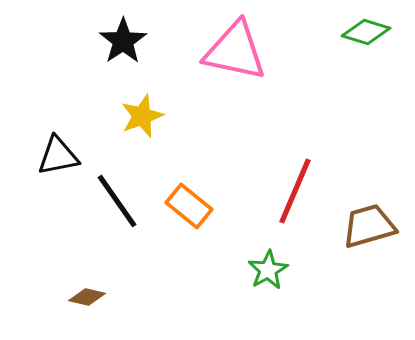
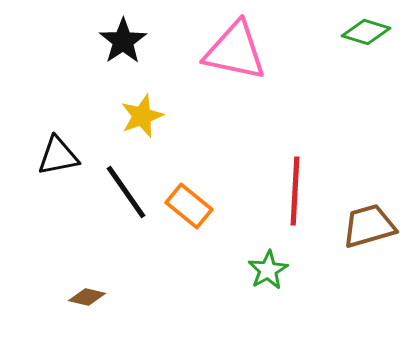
red line: rotated 20 degrees counterclockwise
black line: moved 9 px right, 9 px up
